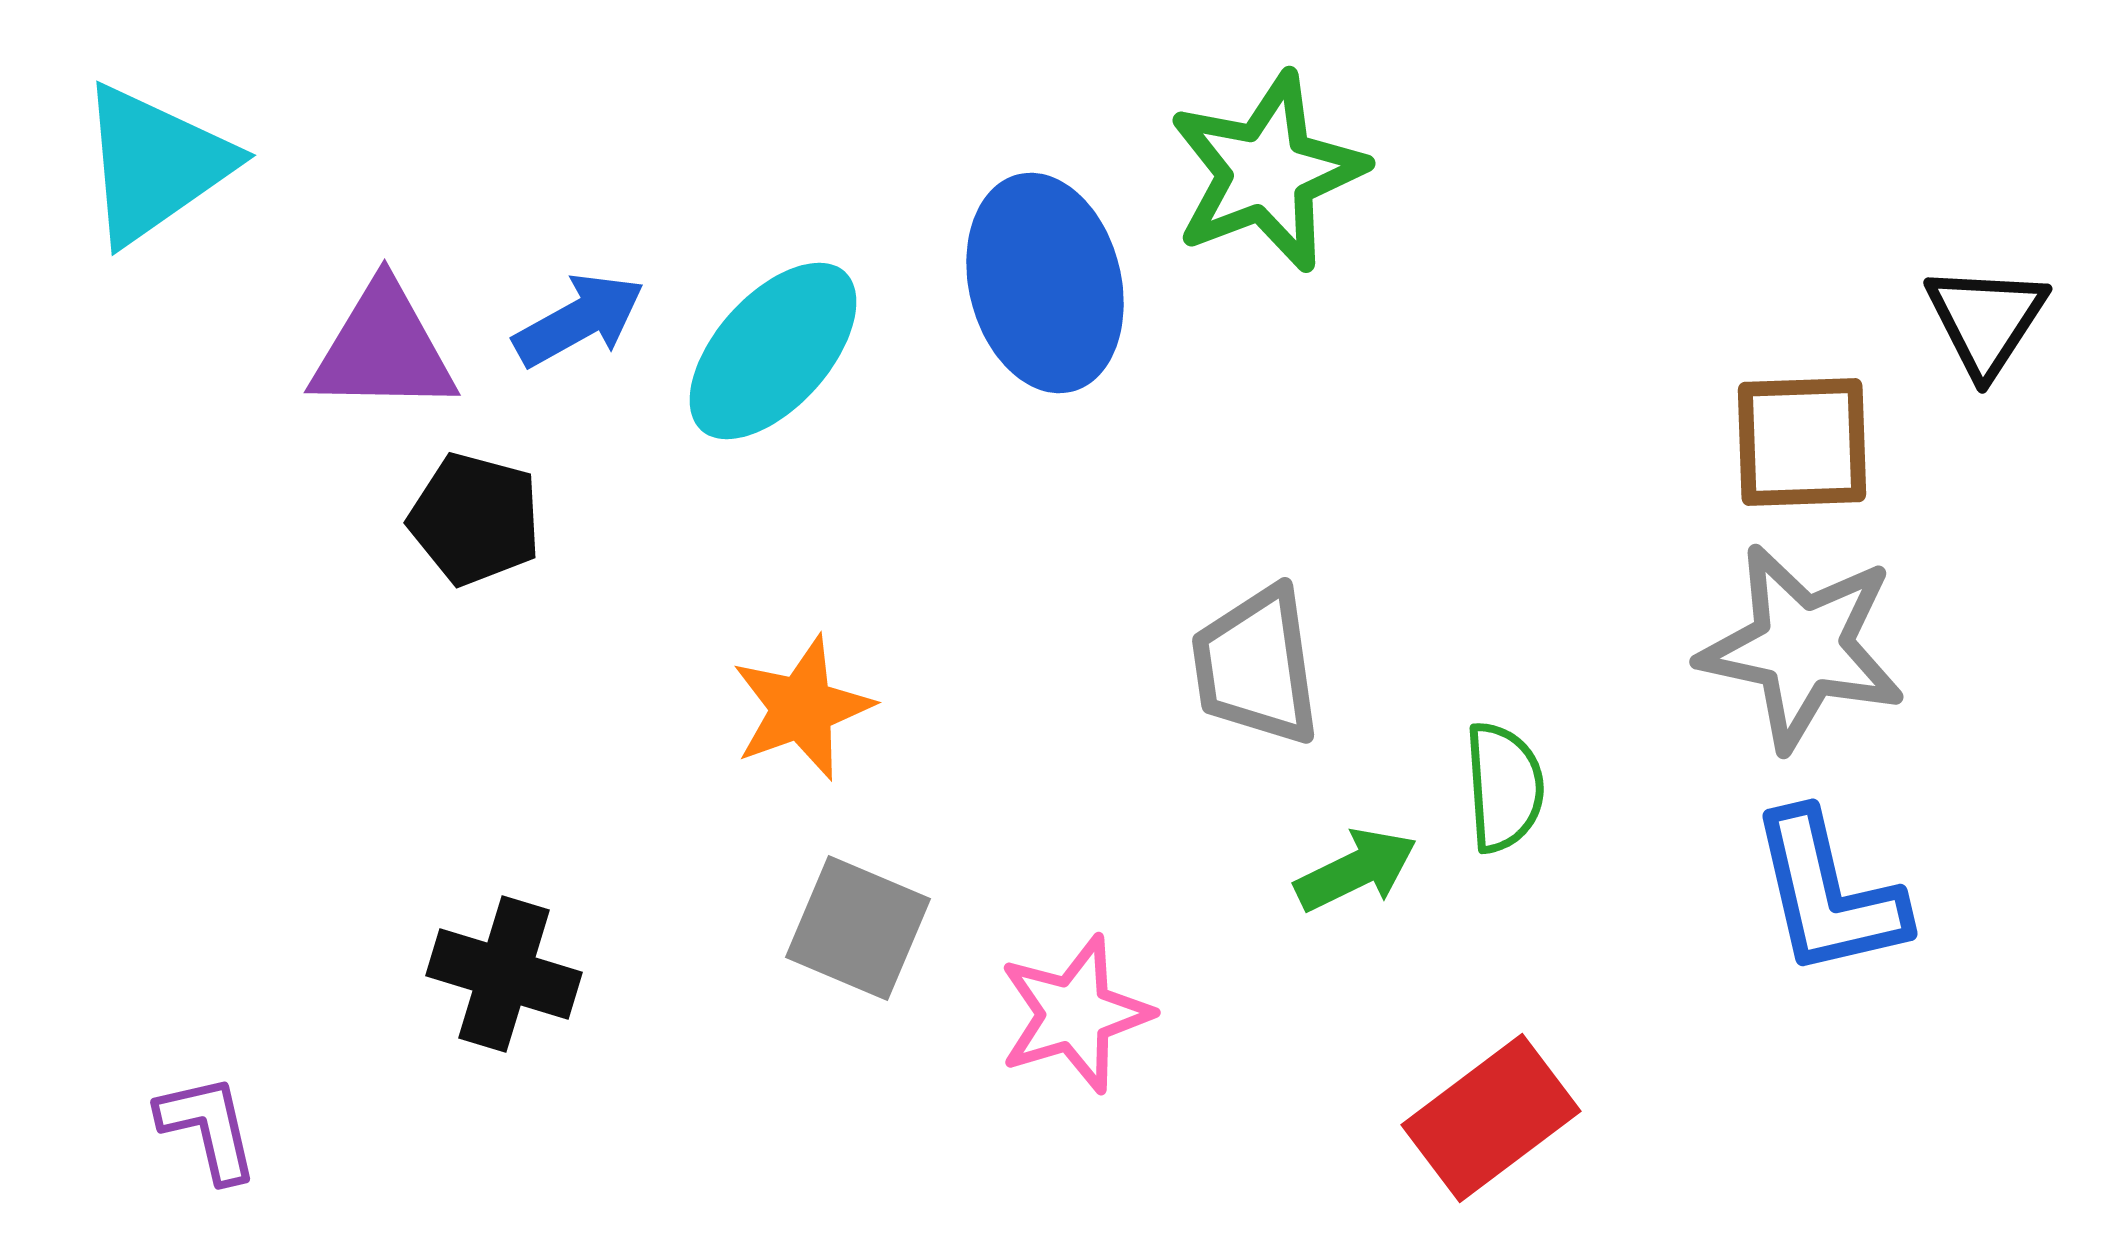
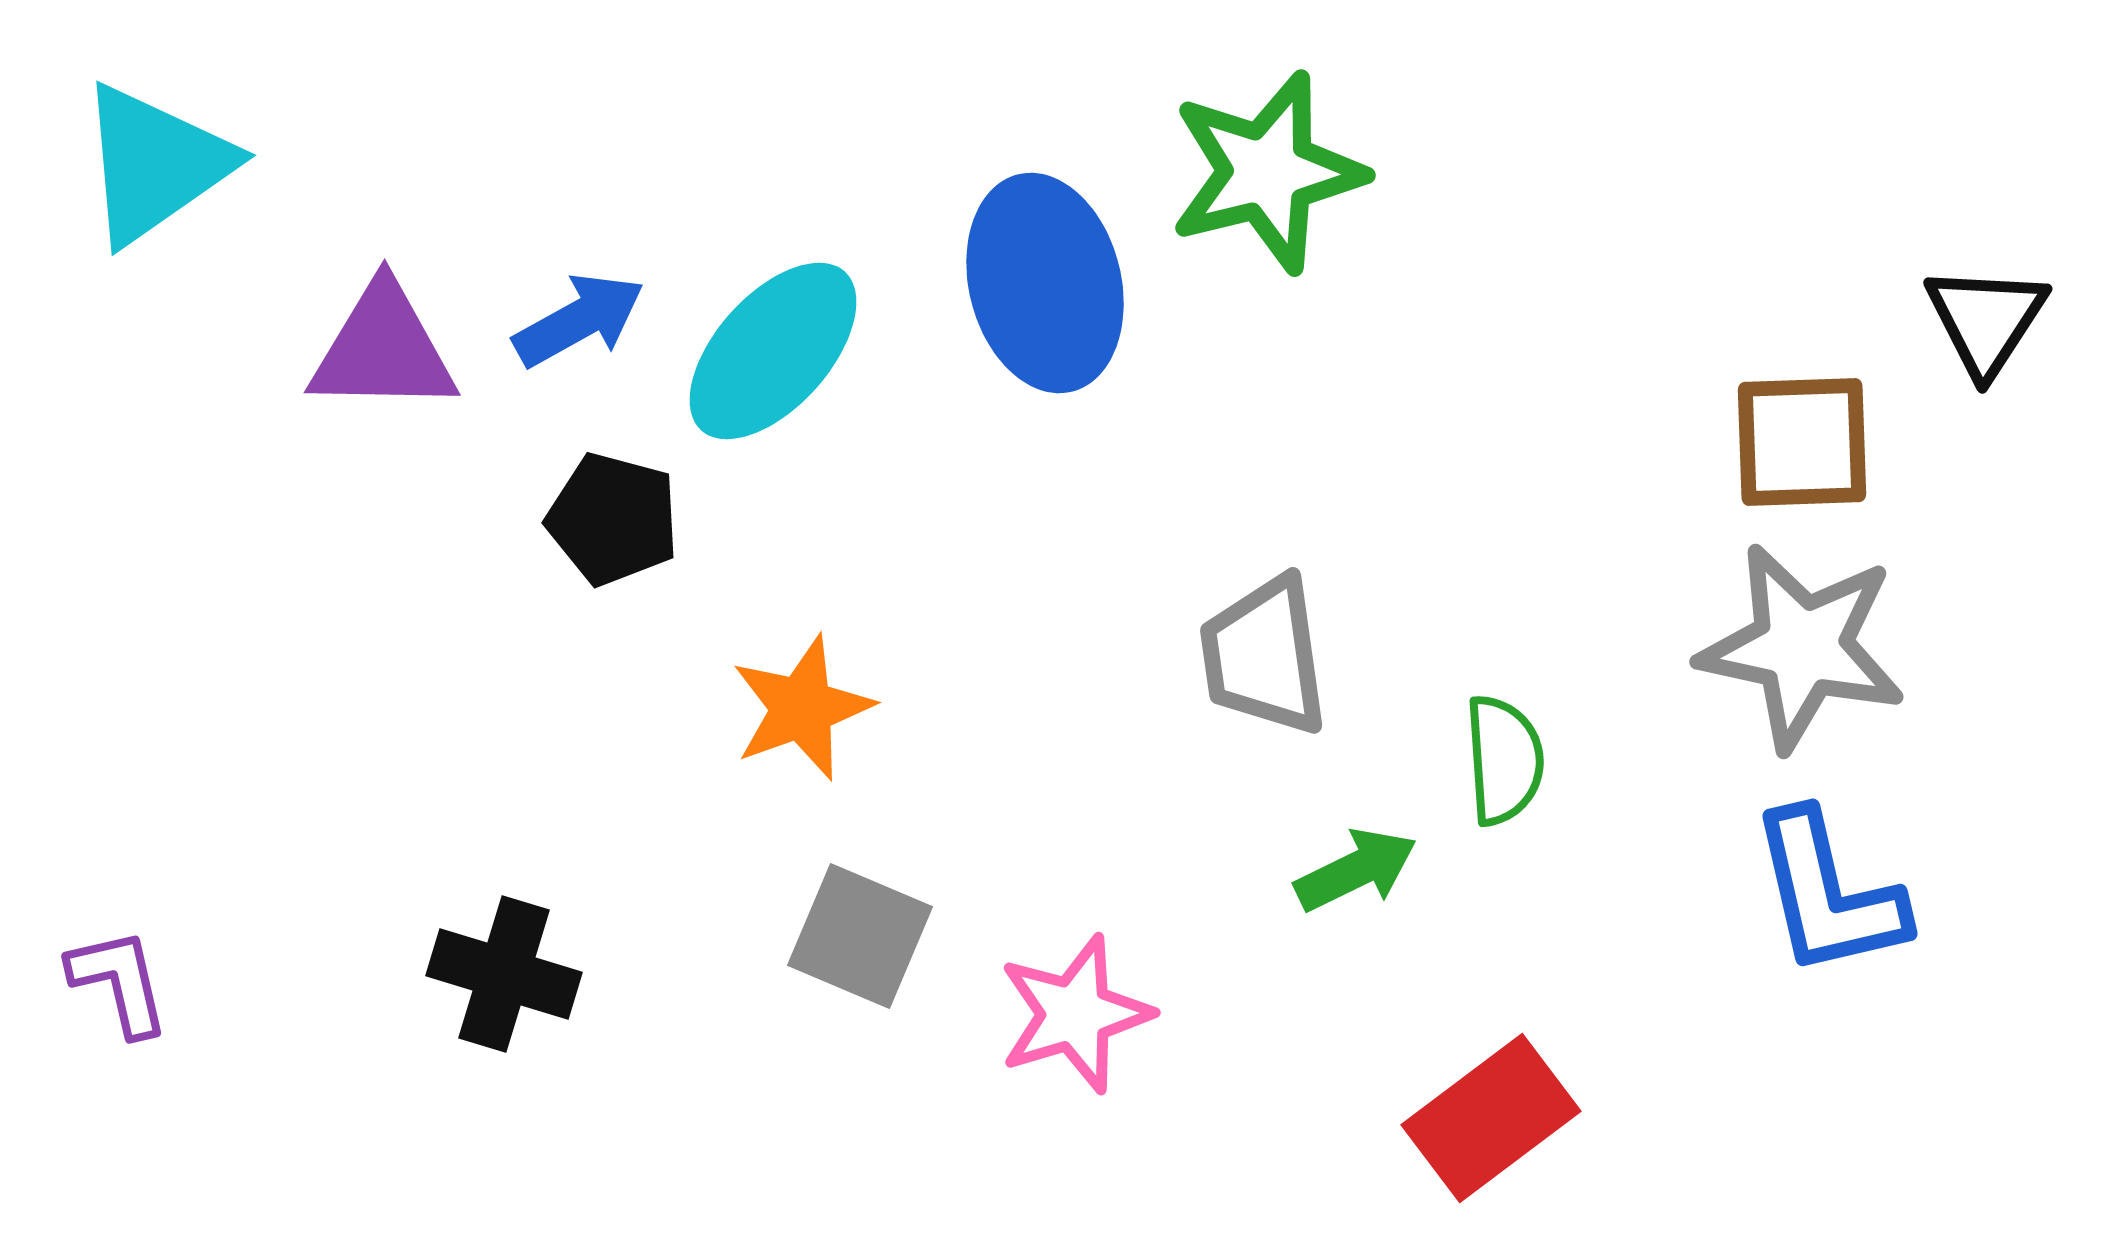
green star: rotated 7 degrees clockwise
black pentagon: moved 138 px right
gray trapezoid: moved 8 px right, 10 px up
green semicircle: moved 27 px up
gray square: moved 2 px right, 8 px down
purple L-shape: moved 89 px left, 146 px up
